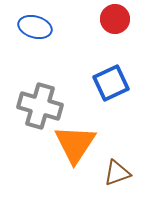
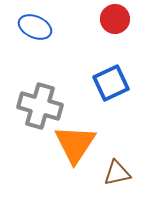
blue ellipse: rotated 8 degrees clockwise
brown triangle: rotated 8 degrees clockwise
